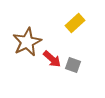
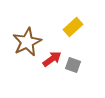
yellow rectangle: moved 2 px left, 4 px down
red arrow: rotated 78 degrees counterclockwise
